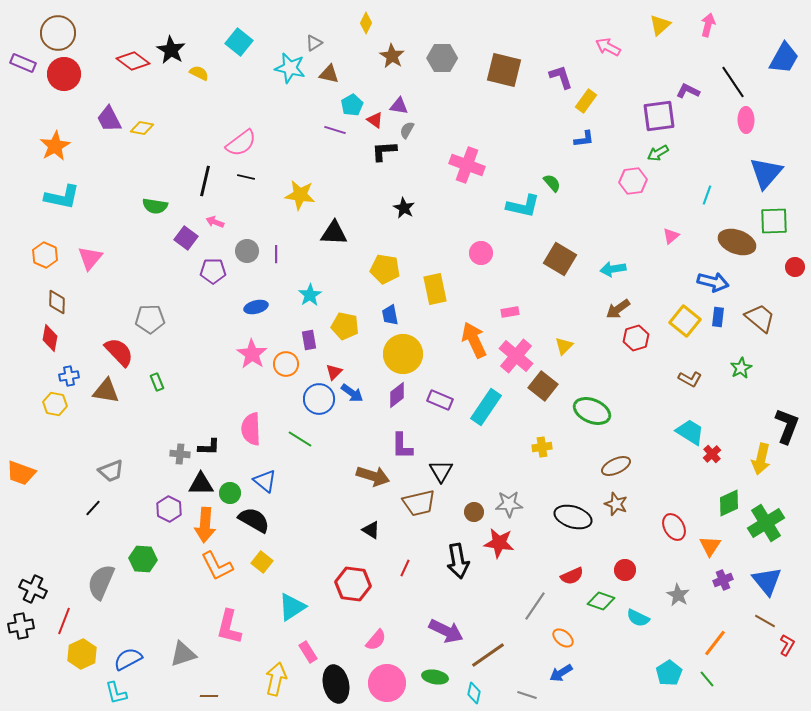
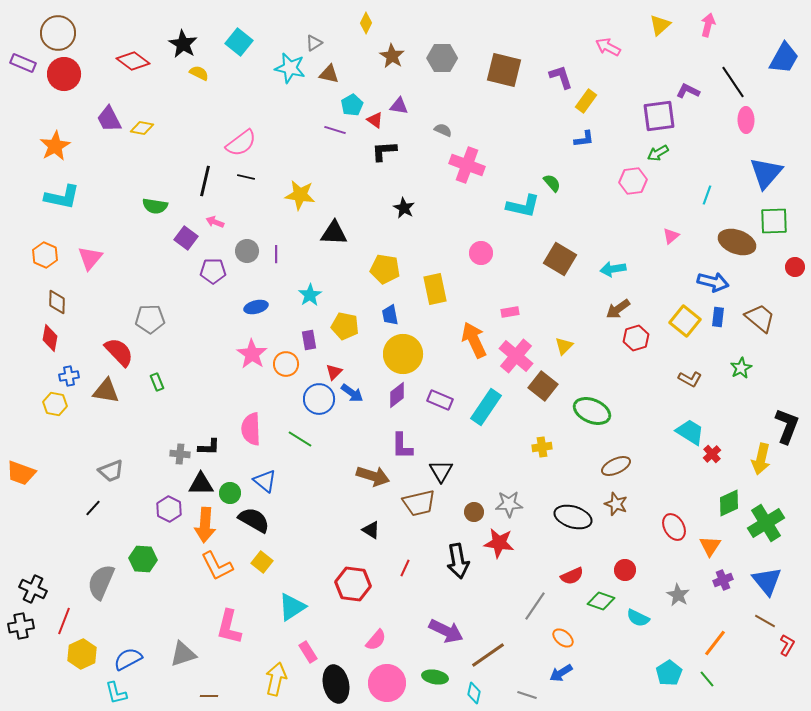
black star at (171, 50): moved 12 px right, 6 px up
gray semicircle at (407, 130): moved 36 px right; rotated 84 degrees clockwise
